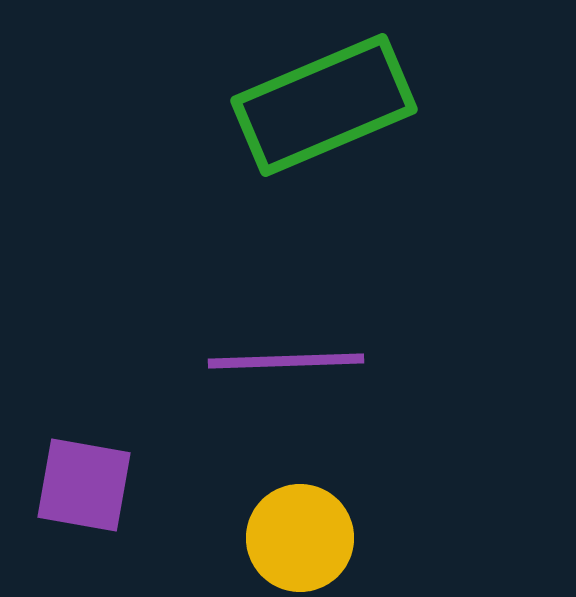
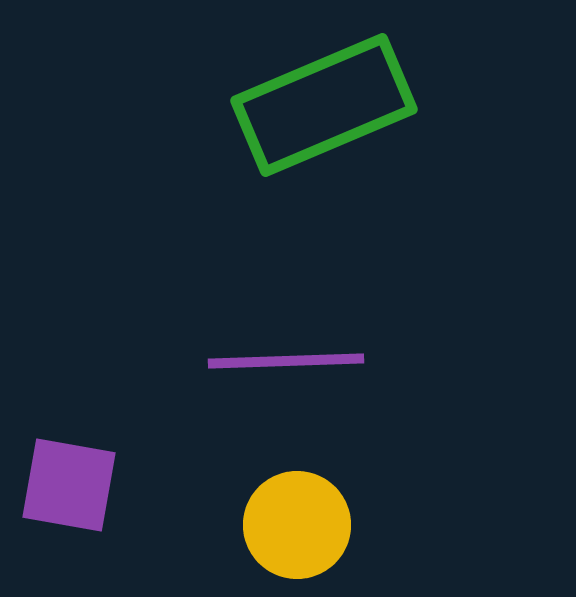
purple square: moved 15 px left
yellow circle: moved 3 px left, 13 px up
